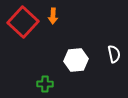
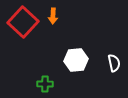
white semicircle: moved 9 px down
